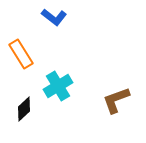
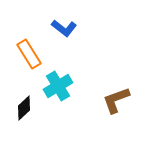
blue L-shape: moved 10 px right, 11 px down
orange rectangle: moved 8 px right
black diamond: moved 1 px up
